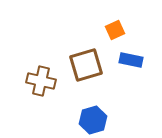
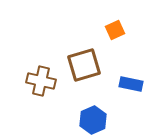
blue rectangle: moved 24 px down
brown square: moved 2 px left
blue hexagon: rotated 8 degrees counterclockwise
